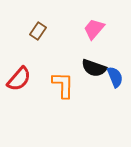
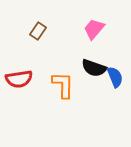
red semicircle: rotated 40 degrees clockwise
